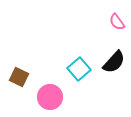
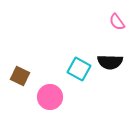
black semicircle: moved 4 px left; rotated 50 degrees clockwise
cyan square: rotated 20 degrees counterclockwise
brown square: moved 1 px right, 1 px up
